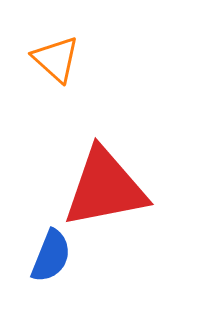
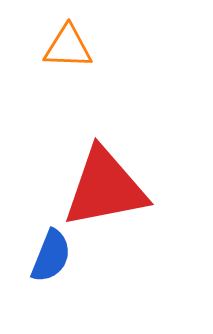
orange triangle: moved 12 px right, 12 px up; rotated 40 degrees counterclockwise
